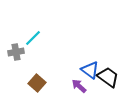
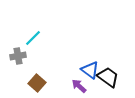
gray cross: moved 2 px right, 4 px down
